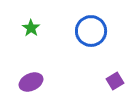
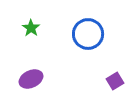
blue circle: moved 3 px left, 3 px down
purple ellipse: moved 3 px up
